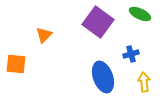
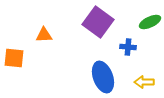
green ellipse: moved 10 px right, 8 px down; rotated 50 degrees counterclockwise
orange triangle: rotated 42 degrees clockwise
blue cross: moved 3 px left, 7 px up; rotated 21 degrees clockwise
orange square: moved 2 px left, 6 px up
yellow arrow: rotated 84 degrees counterclockwise
